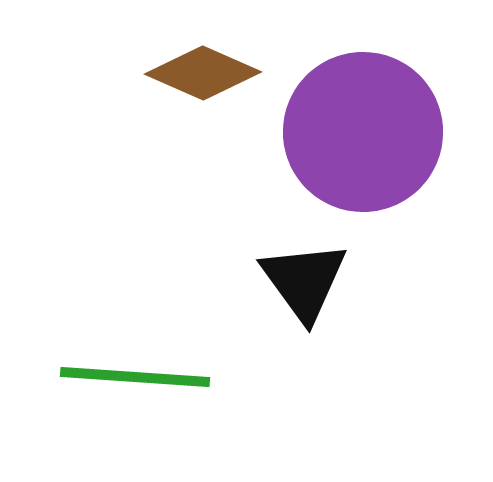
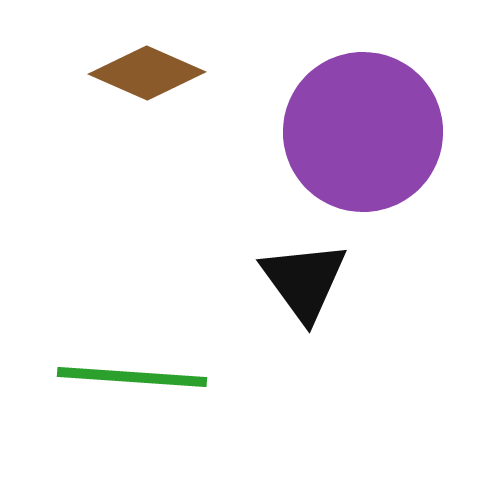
brown diamond: moved 56 px left
green line: moved 3 px left
